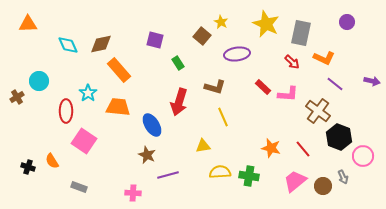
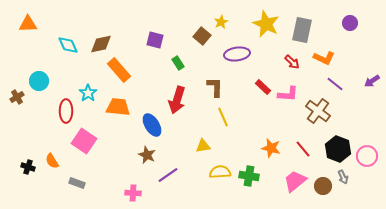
yellow star at (221, 22): rotated 16 degrees clockwise
purple circle at (347, 22): moved 3 px right, 1 px down
gray rectangle at (301, 33): moved 1 px right, 3 px up
purple arrow at (372, 81): rotated 133 degrees clockwise
brown L-shape at (215, 87): rotated 105 degrees counterclockwise
red arrow at (179, 102): moved 2 px left, 2 px up
black hexagon at (339, 137): moved 1 px left, 12 px down
pink circle at (363, 156): moved 4 px right
purple line at (168, 175): rotated 20 degrees counterclockwise
gray rectangle at (79, 187): moved 2 px left, 4 px up
